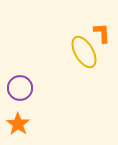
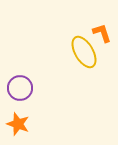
orange L-shape: rotated 15 degrees counterclockwise
orange star: rotated 15 degrees counterclockwise
